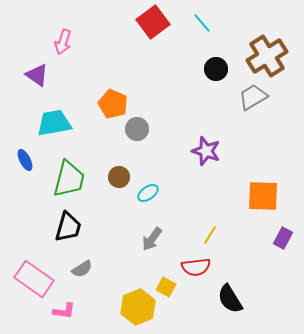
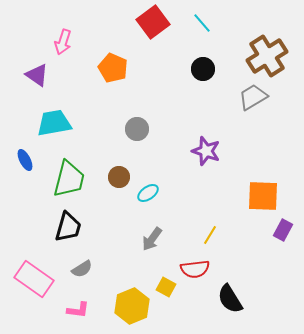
black circle: moved 13 px left
orange pentagon: moved 36 px up
purple rectangle: moved 8 px up
red semicircle: moved 1 px left, 2 px down
yellow hexagon: moved 6 px left, 1 px up
pink L-shape: moved 14 px right, 1 px up
